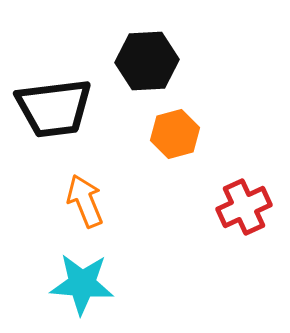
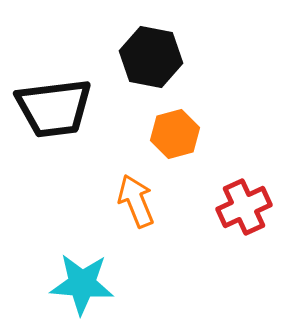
black hexagon: moved 4 px right, 4 px up; rotated 14 degrees clockwise
orange arrow: moved 51 px right
